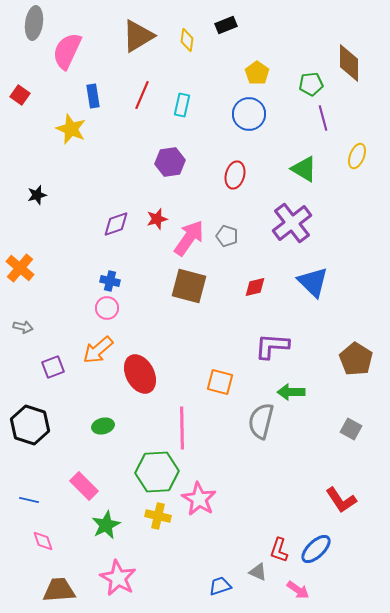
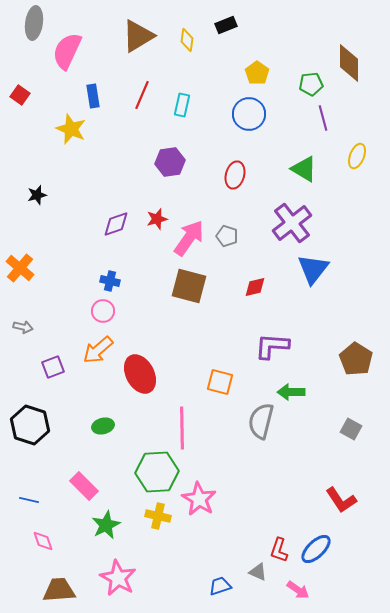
blue triangle at (313, 282): moved 13 px up; rotated 24 degrees clockwise
pink circle at (107, 308): moved 4 px left, 3 px down
